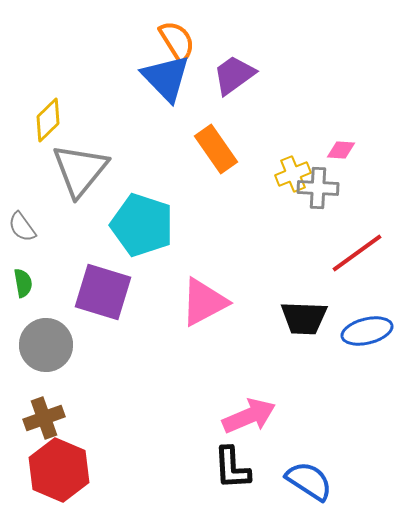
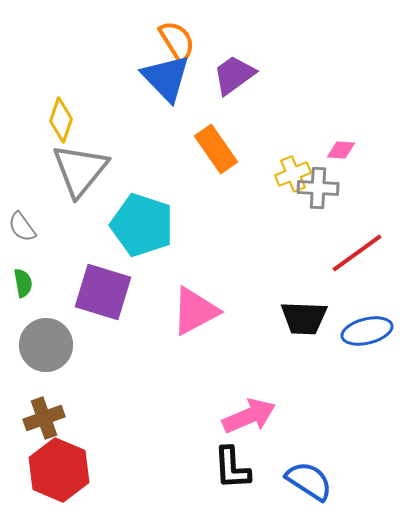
yellow diamond: moved 13 px right; rotated 27 degrees counterclockwise
pink triangle: moved 9 px left, 9 px down
